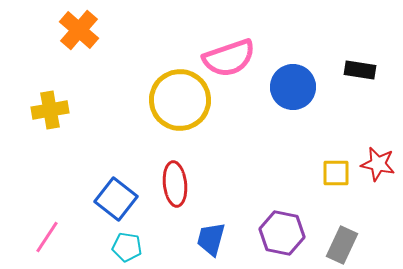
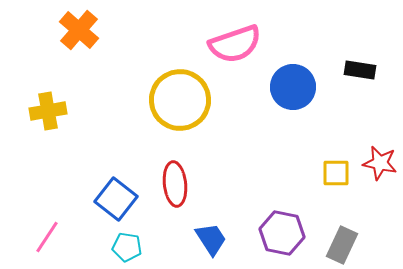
pink semicircle: moved 6 px right, 14 px up
yellow cross: moved 2 px left, 1 px down
red star: moved 2 px right, 1 px up
blue trapezoid: rotated 132 degrees clockwise
